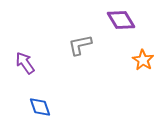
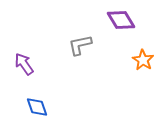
purple arrow: moved 1 px left, 1 px down
blue diamond: moved 3 px left
